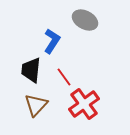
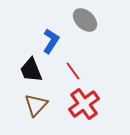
gray ellipse: rotated 15 degrees clockwise
blue L-shape: moved 1 px left
black trapezoid: rotated 28 degrees counterclockwise
red line: moved 9 px right, 6 px up
